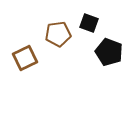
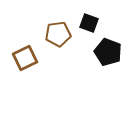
black pentagon: moved 1 px left
